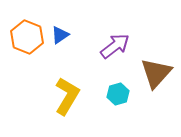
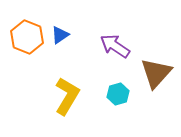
purple arrow: rotated 108 degrees counterclockwise
